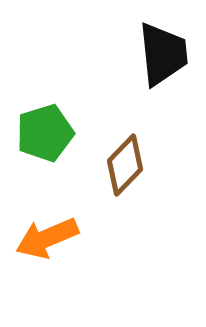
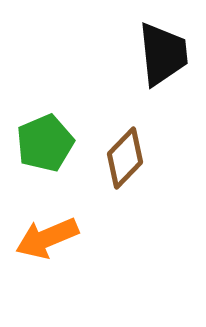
green pentagon: moved 10 px down; rotated 6 degrees counterclockwise
brown diamond: moved 7 px up
